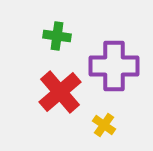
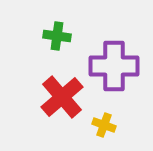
red cross: moved 2 px right, 5 px down
yellow cross: rotated 15 degrees counterclockwise
